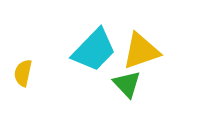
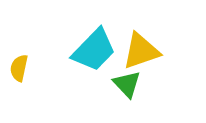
yellow semicircle: moved 4 px left, 5 px up
